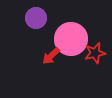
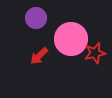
red arrow: moved 12 px left
